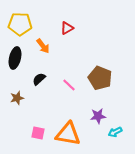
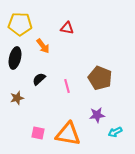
red triangle: rotated 40 degrees clockwise
pink line: moved 2 px left, 1 px down; rotated 32 degrees clockwise
purple star: moved 1 px left, 1 px up
